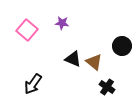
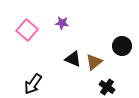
brown triangle: rotated 42 degrees clockwise
